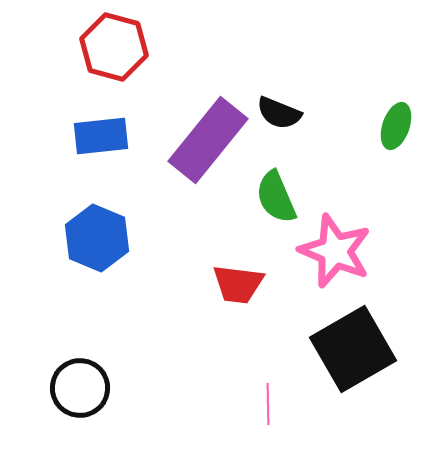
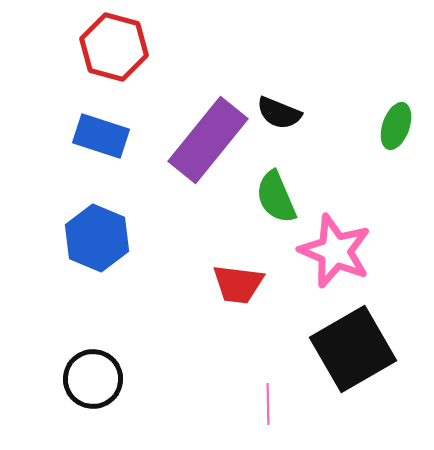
blue rectangle: rotated 24 degrees clockwise
black circle: moved 13 px right, 9 px up
